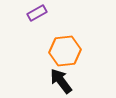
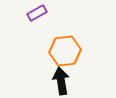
black arrow: rotated 28 degrees clockwise
